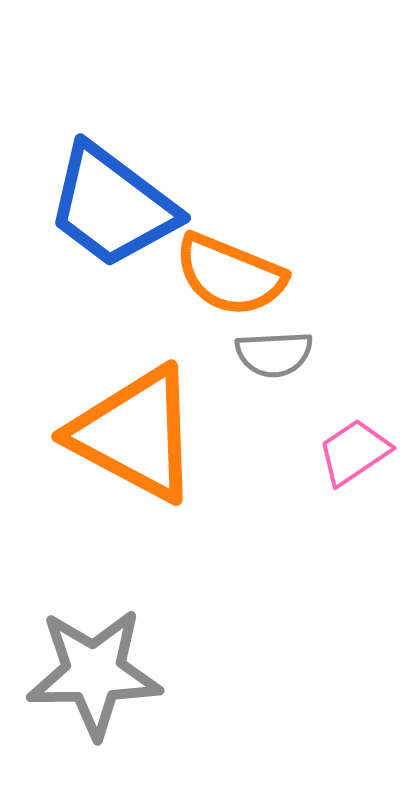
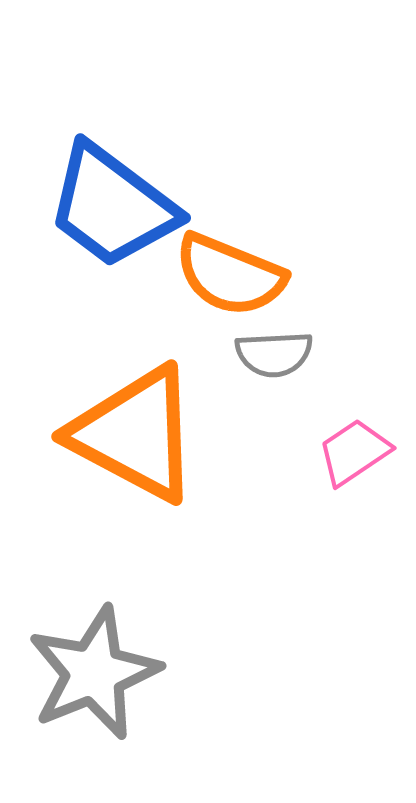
gray star: rotated 21 degrees counterclockwise
